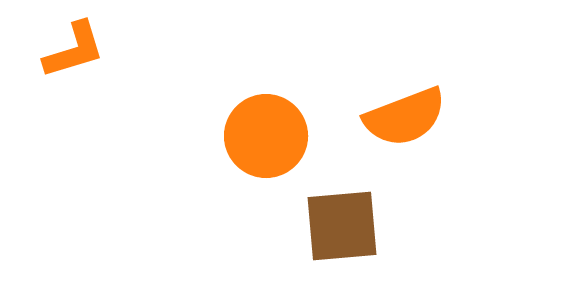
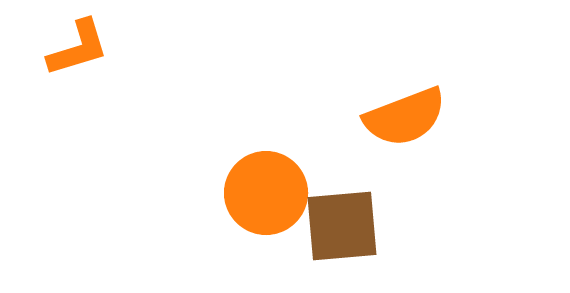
orange L-shape: moved 4 px right, 2 px up
orange circle: moved 57 px down
